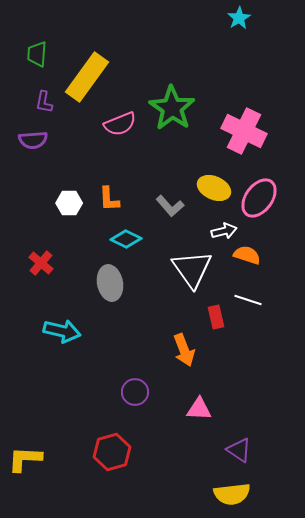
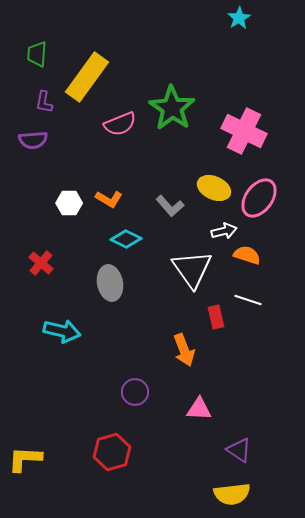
orange L-shape: rotated 56 degrees counterclockwise
